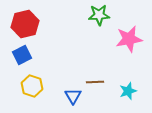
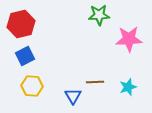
red hexagon: moved 4 px left
pink star: rotated 8 degrees clockwise
blue square: moved 3 px right, 1 px down
yellow hexagon: rotated 15 degrees counterclockwise
cyan star: moved 4 px up
